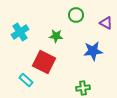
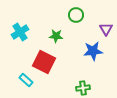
purple triangle: moved 6 px down; rotated 32 degrees clockwise
